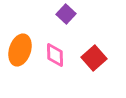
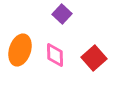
purple square: moved 4 px left
